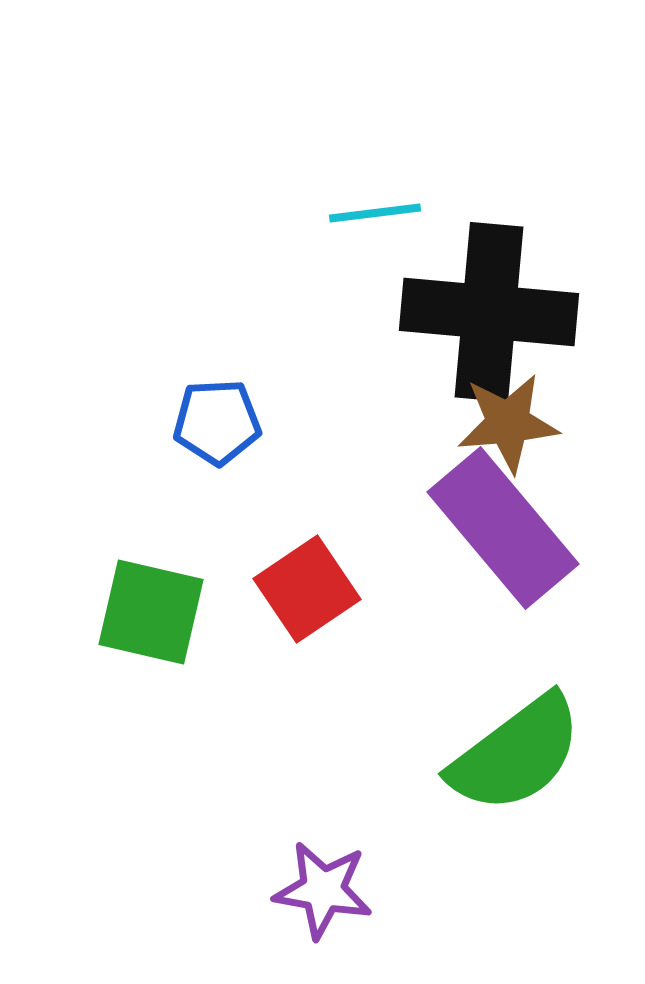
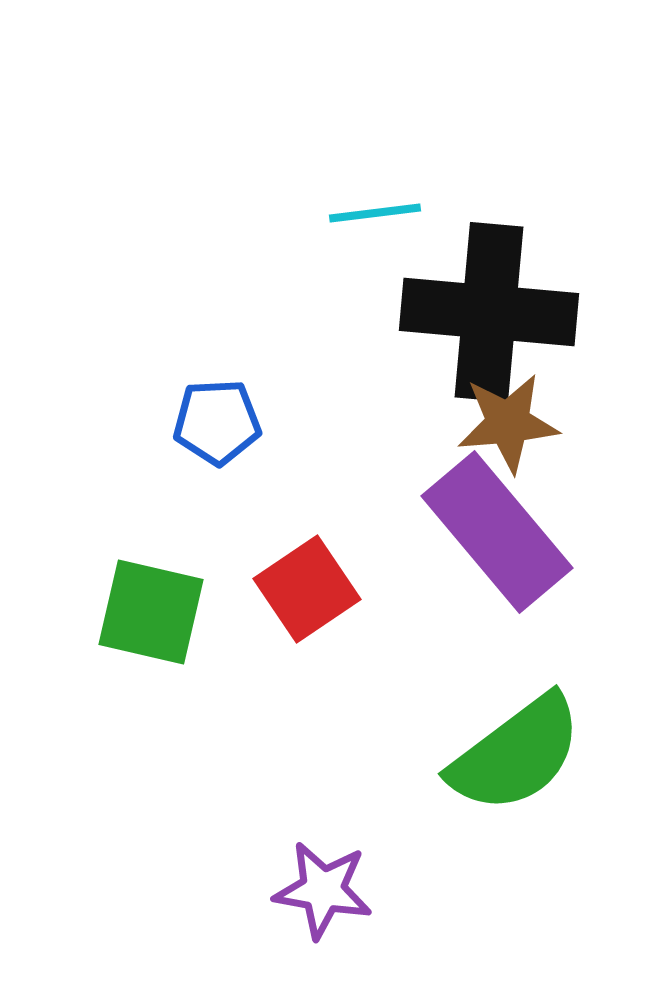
purple rectangle: moved 6 px left, 4 px down
